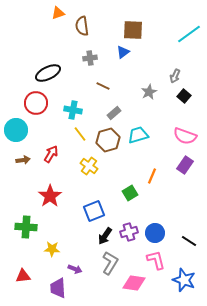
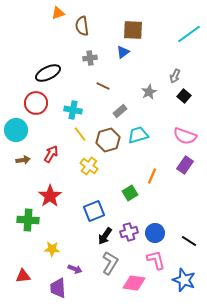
gray rectangle: moved 6 px right, 2 px up
green cross: moved 2 px right, 7 px up
